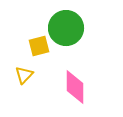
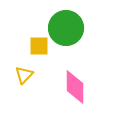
yellow square: rotated 15 degrees clockwise
